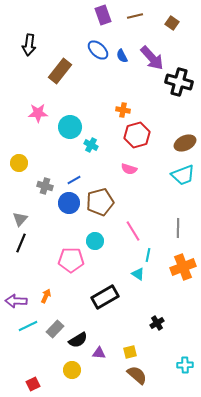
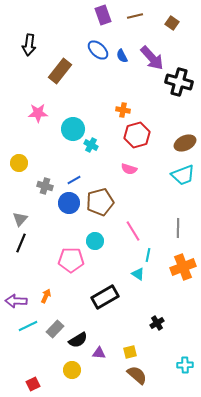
cyan circle at (70, 127): moved 3 px right, 2 px down
